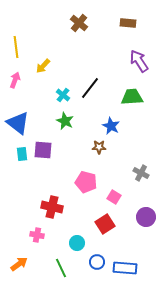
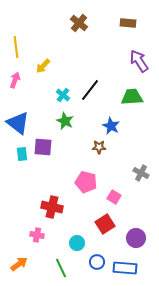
black line: moved 2 px down
purple square: moved 3 px up
purple circle: moved 10 px left, 21 px down
